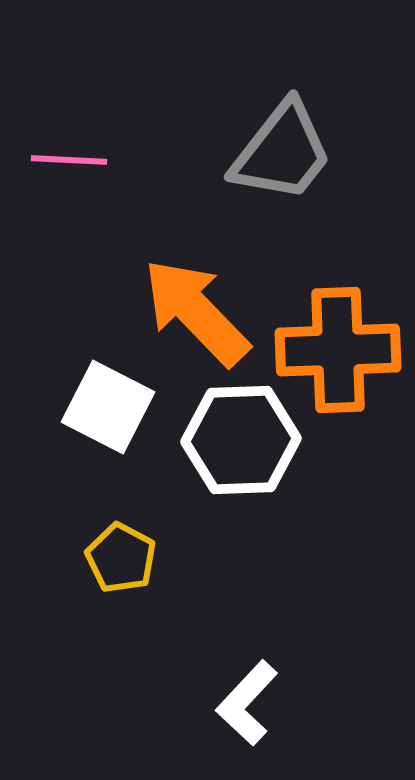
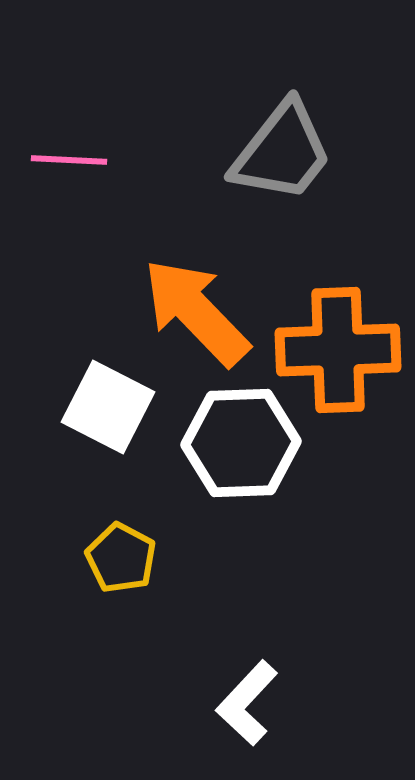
white hexagon: moved 3 px down
